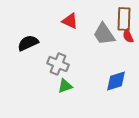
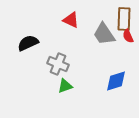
red triangle: moved 1 px right, 1 px up
